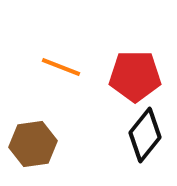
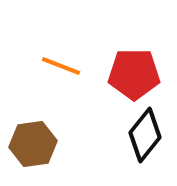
orange line: moved 1 px up
red pentagon: moved 1 px left, 2 px up
